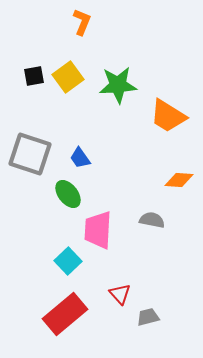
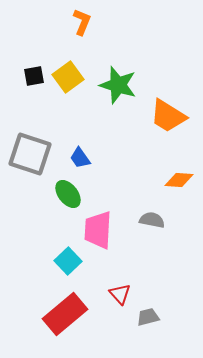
green star: rotated 21 degrees clockwise
